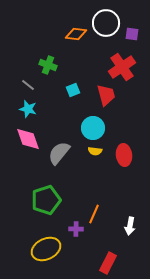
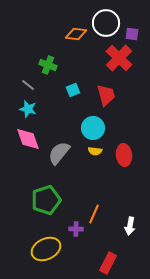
red cross: moved 3 px left, 9 px up; rotated 12 degrees counterclockwise
